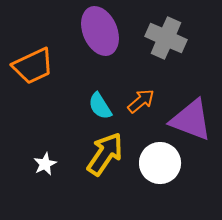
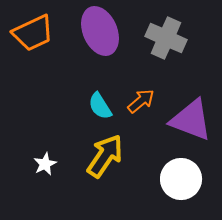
orange trapezoid: moved 33 px up
yellow arrow: moved 2 px down
white circle: moved 21 px right, 16 px down
